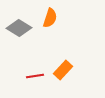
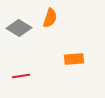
orange rectangle: moved 11 px right, 11 px up; rotated 42 degrees clockwise
red line: moved 14 px left
